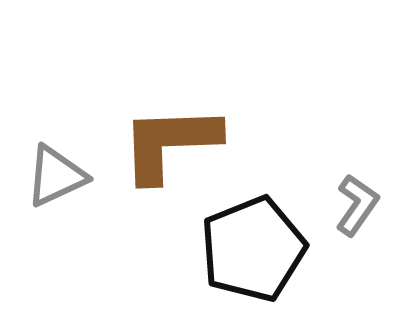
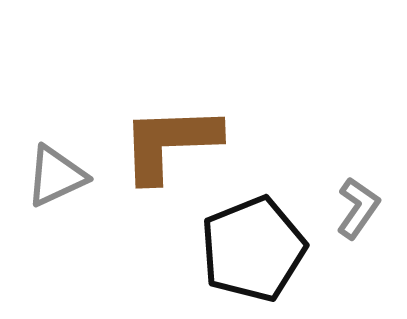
gray L-shape: moved 1 px right, 3 px down
